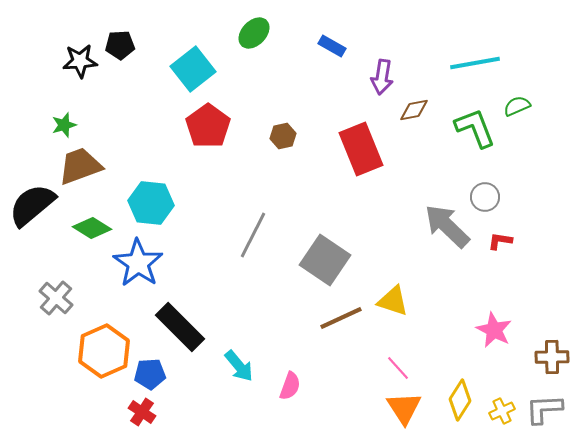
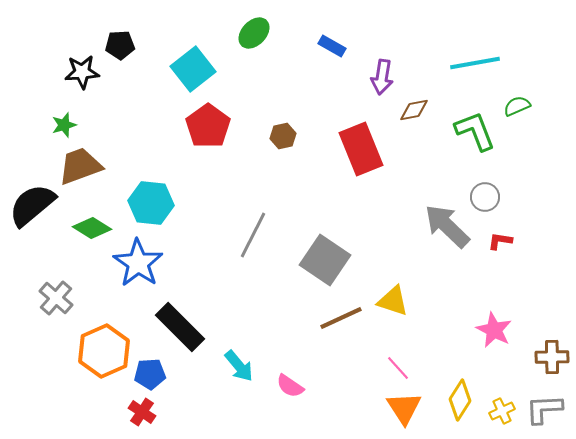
black star: moved 2 px right, 11 px down
green L-shape: moved 3 px down
pink semicircle: rotated 104 degrees clockwise
